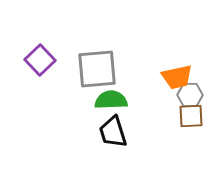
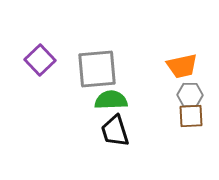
orange trapezoid: moved 5 px right, 11 px up
black trapezoid: moved 2 px right, 1 px up
